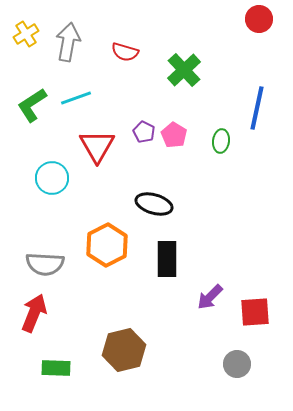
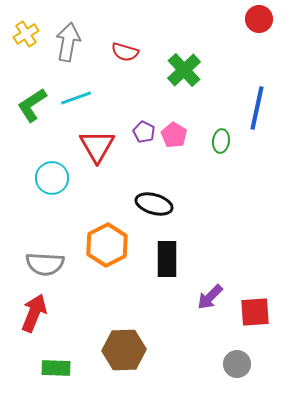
brown hexagon: rotated 12 degrees clockwise
